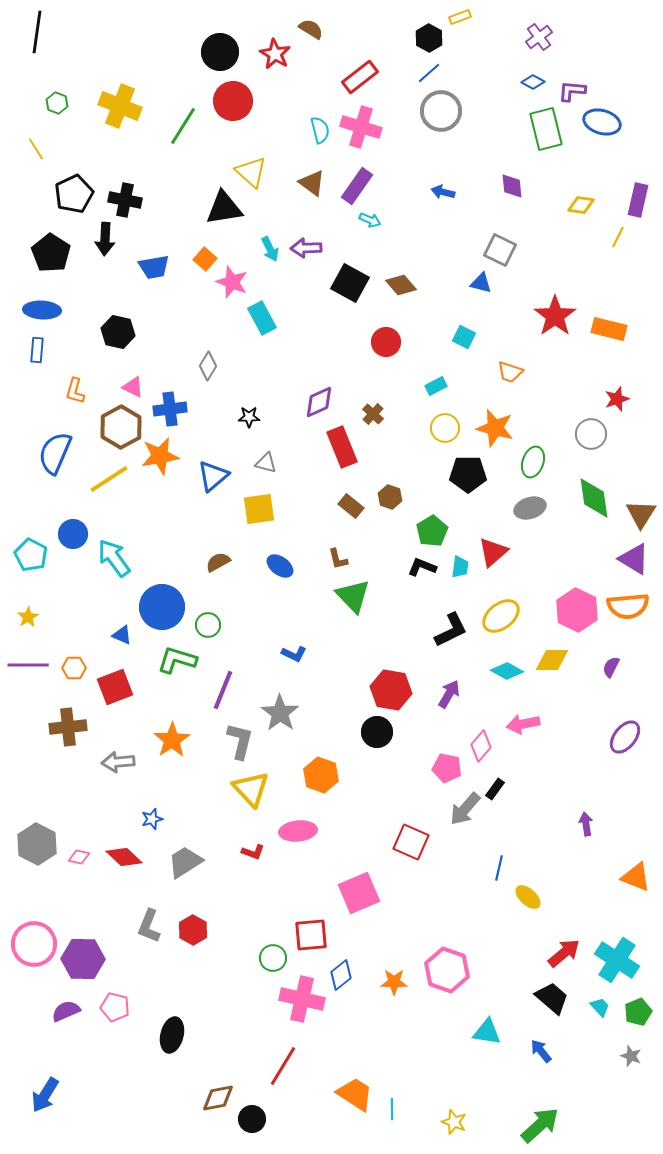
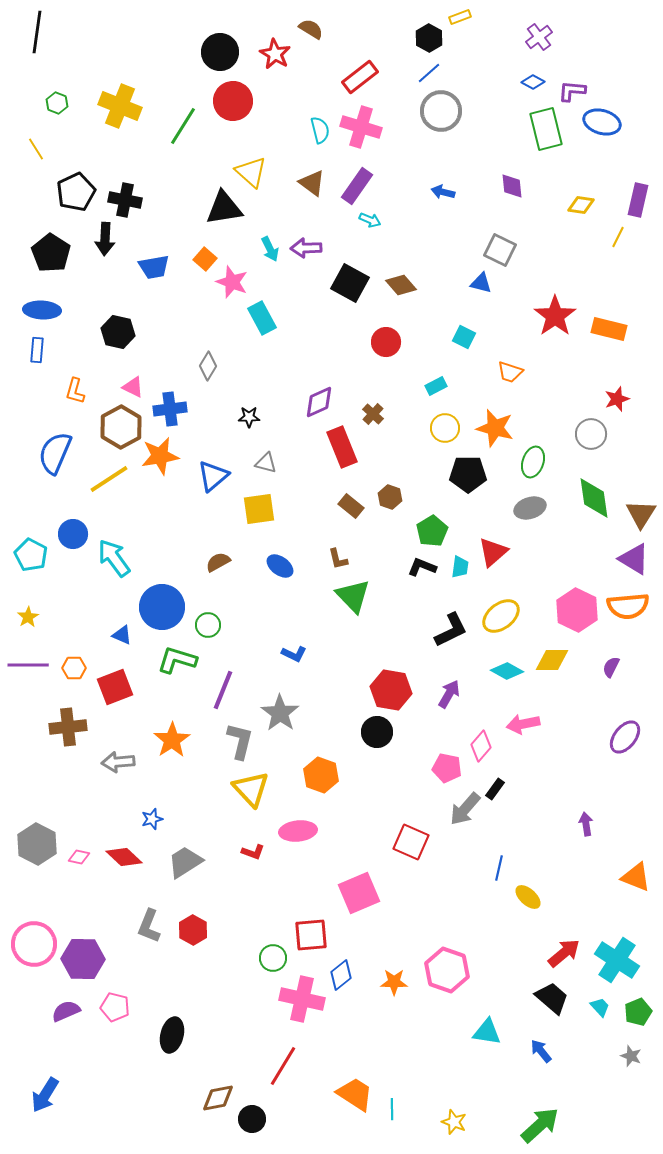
black pentagon at (74, 194): moved 2 px right, 2 px up
